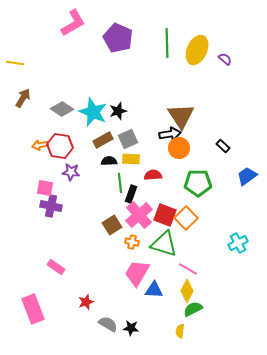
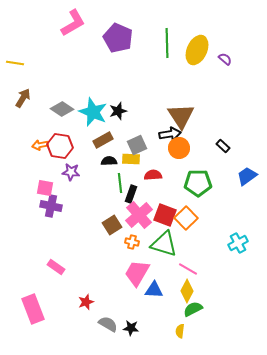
gray square at (128, 139): moved 9 px right, 6 px down
